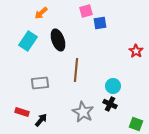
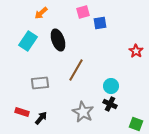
pink square: moved 3 px left, 1 px down
brown line: rotated 25 degrees clockwise
cyan circle: moved 2 px left
black arrow: moved 2 px up
